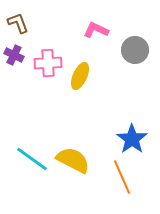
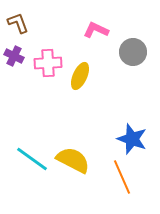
gray circle: moved 2 px left, 2 px down
purple cross: moved 1 px down
blue star: rotated 16 degrees counterclockwise
